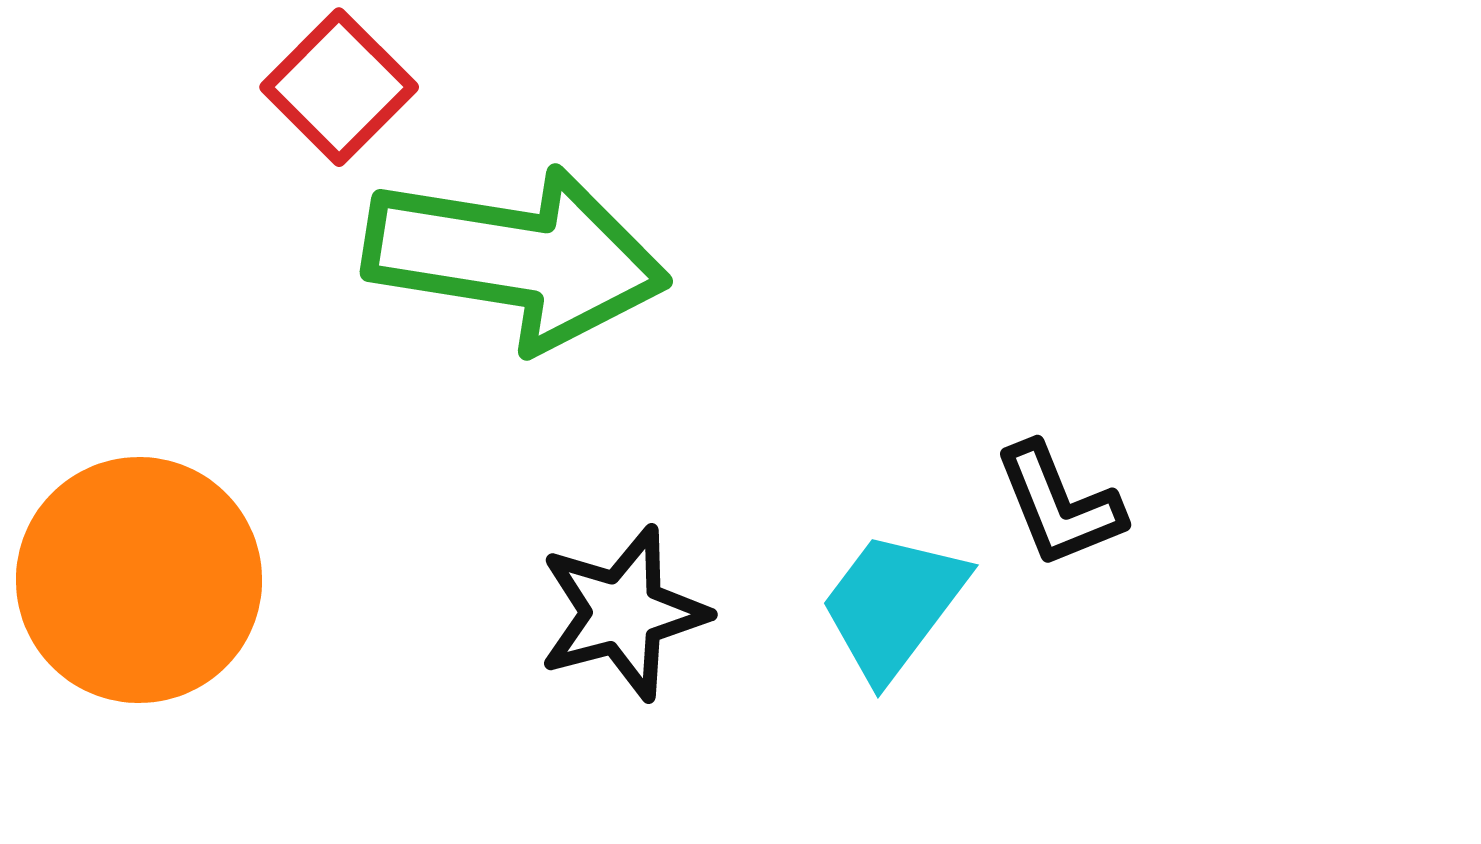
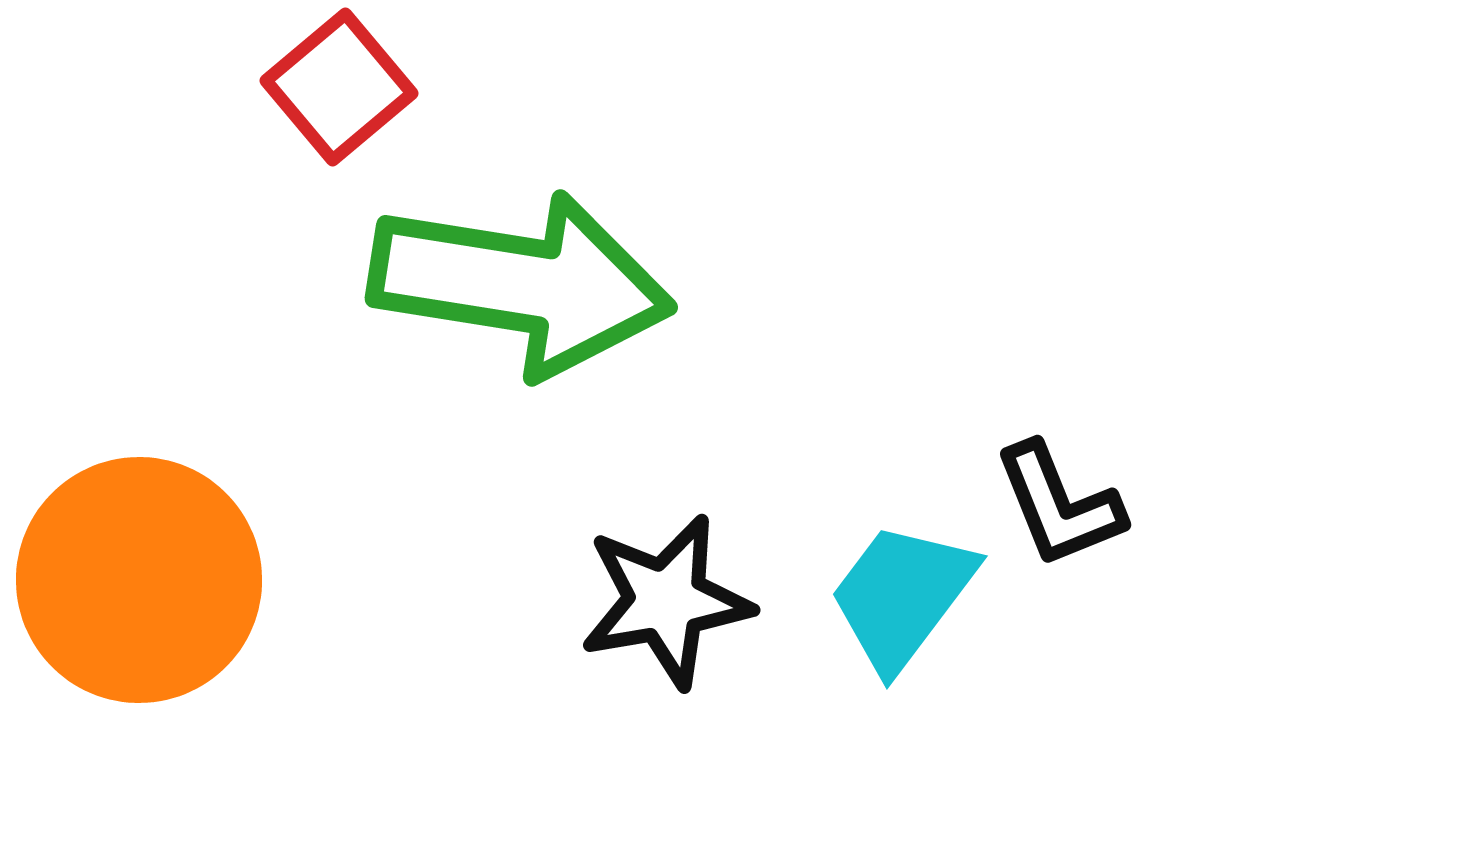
red square: rotated 5 degrees clockwise
green arrow: moved 5 px right, 26 px down
cyan trapezoid: moved 9 px right, 9 px up
black star: moved 43 px right, 12 px up; rotated 5 degrees clockwise
